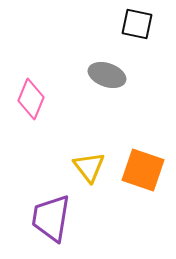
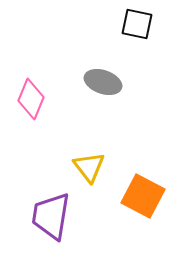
gray ellipse: moved 4 px left, 7 px down
orange square: moved 26 px down; rotated 9 degrees clockwise
purple trapezoid: moved 2 px up
